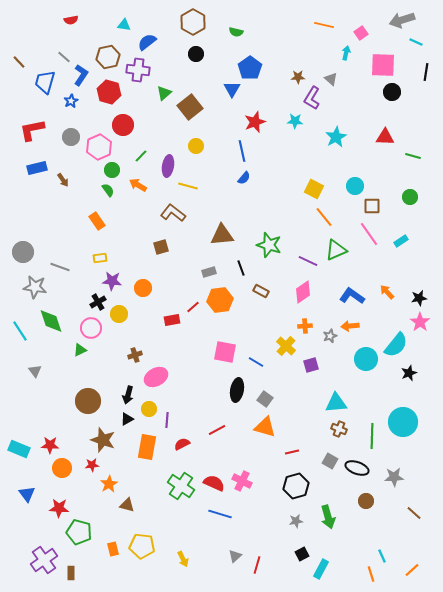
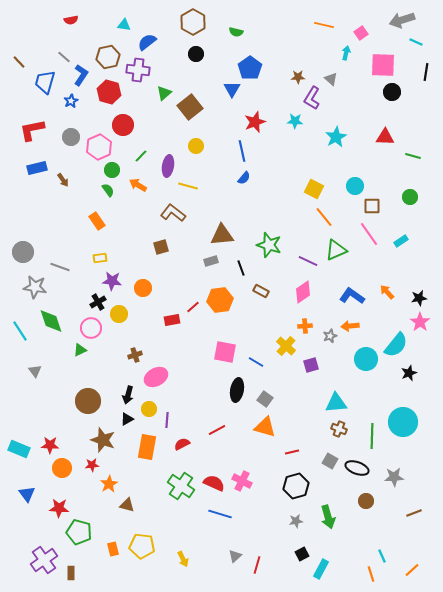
gray rectangle at (209, 272): moved 2 px right, 11 px up
brown line at (414, 513): rotated 63 degrees counterclockwise
